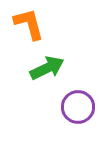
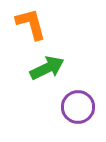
orange L-shape: moved 2 px right
